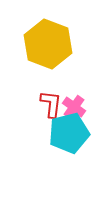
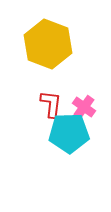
pink cross: moved 10 px right
cyan pentagon: rotated 12 degrees clockwise
